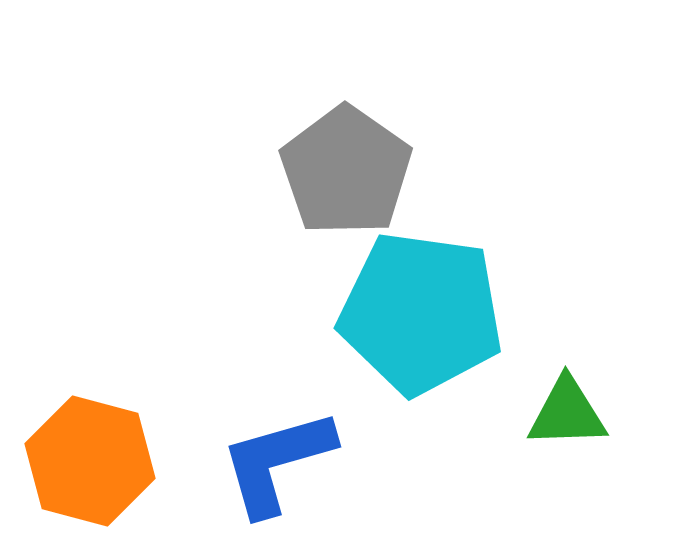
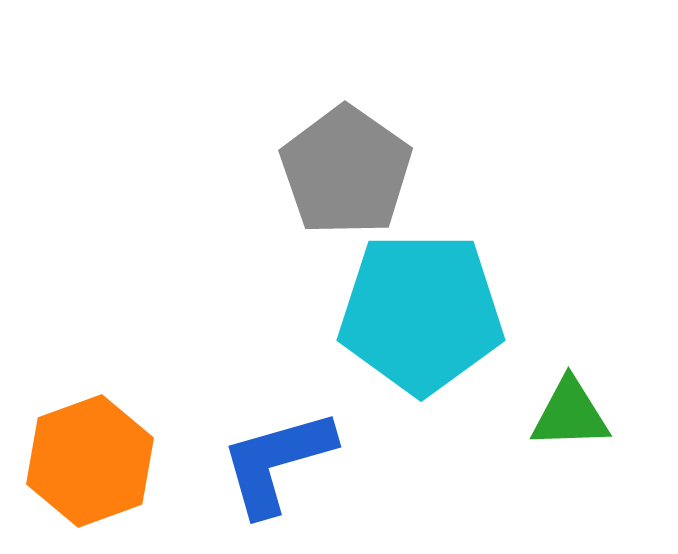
cyan pentagon: rotated 8 degrees counterclockwise
green triangle: moved 3 px right, 1 px down
orange hexagon: rotated 25 degrees clockwise
